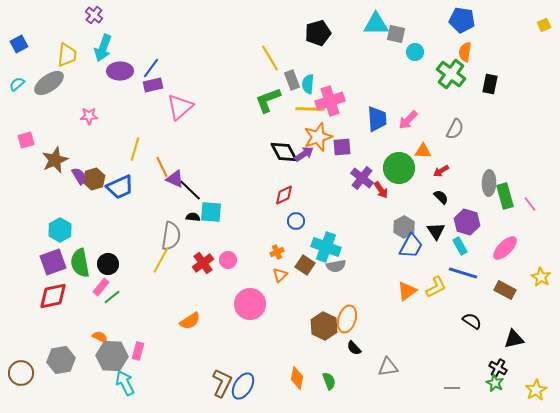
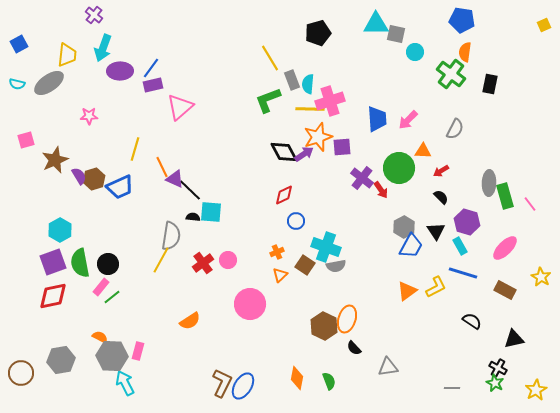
cyan semicircle at (17, 84): rotated 126 degrees counterclockwise
